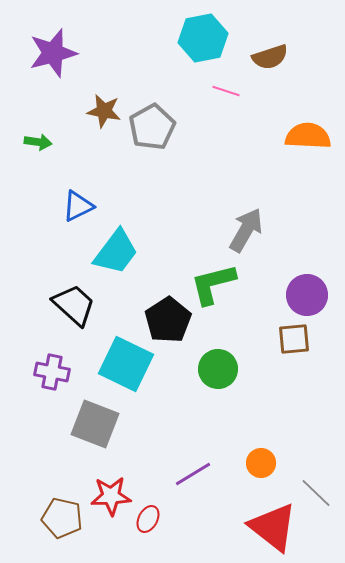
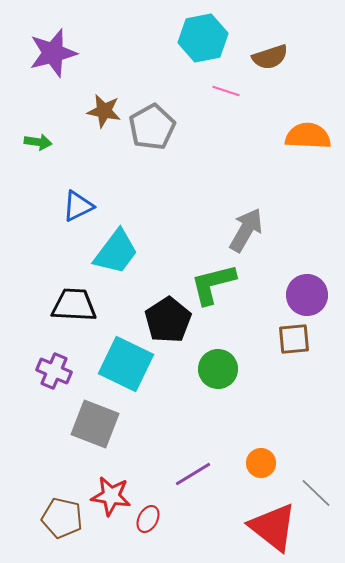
black trapezoid: rotated 39 degrees counterclockwise
purple cross: moved 2 px right, 1 px up; rotated 12 degrees clockwise
red star: rotated 12 degrees clockwise
